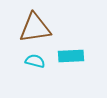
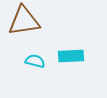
brown triangle: moved 11 px left, 7 px up
